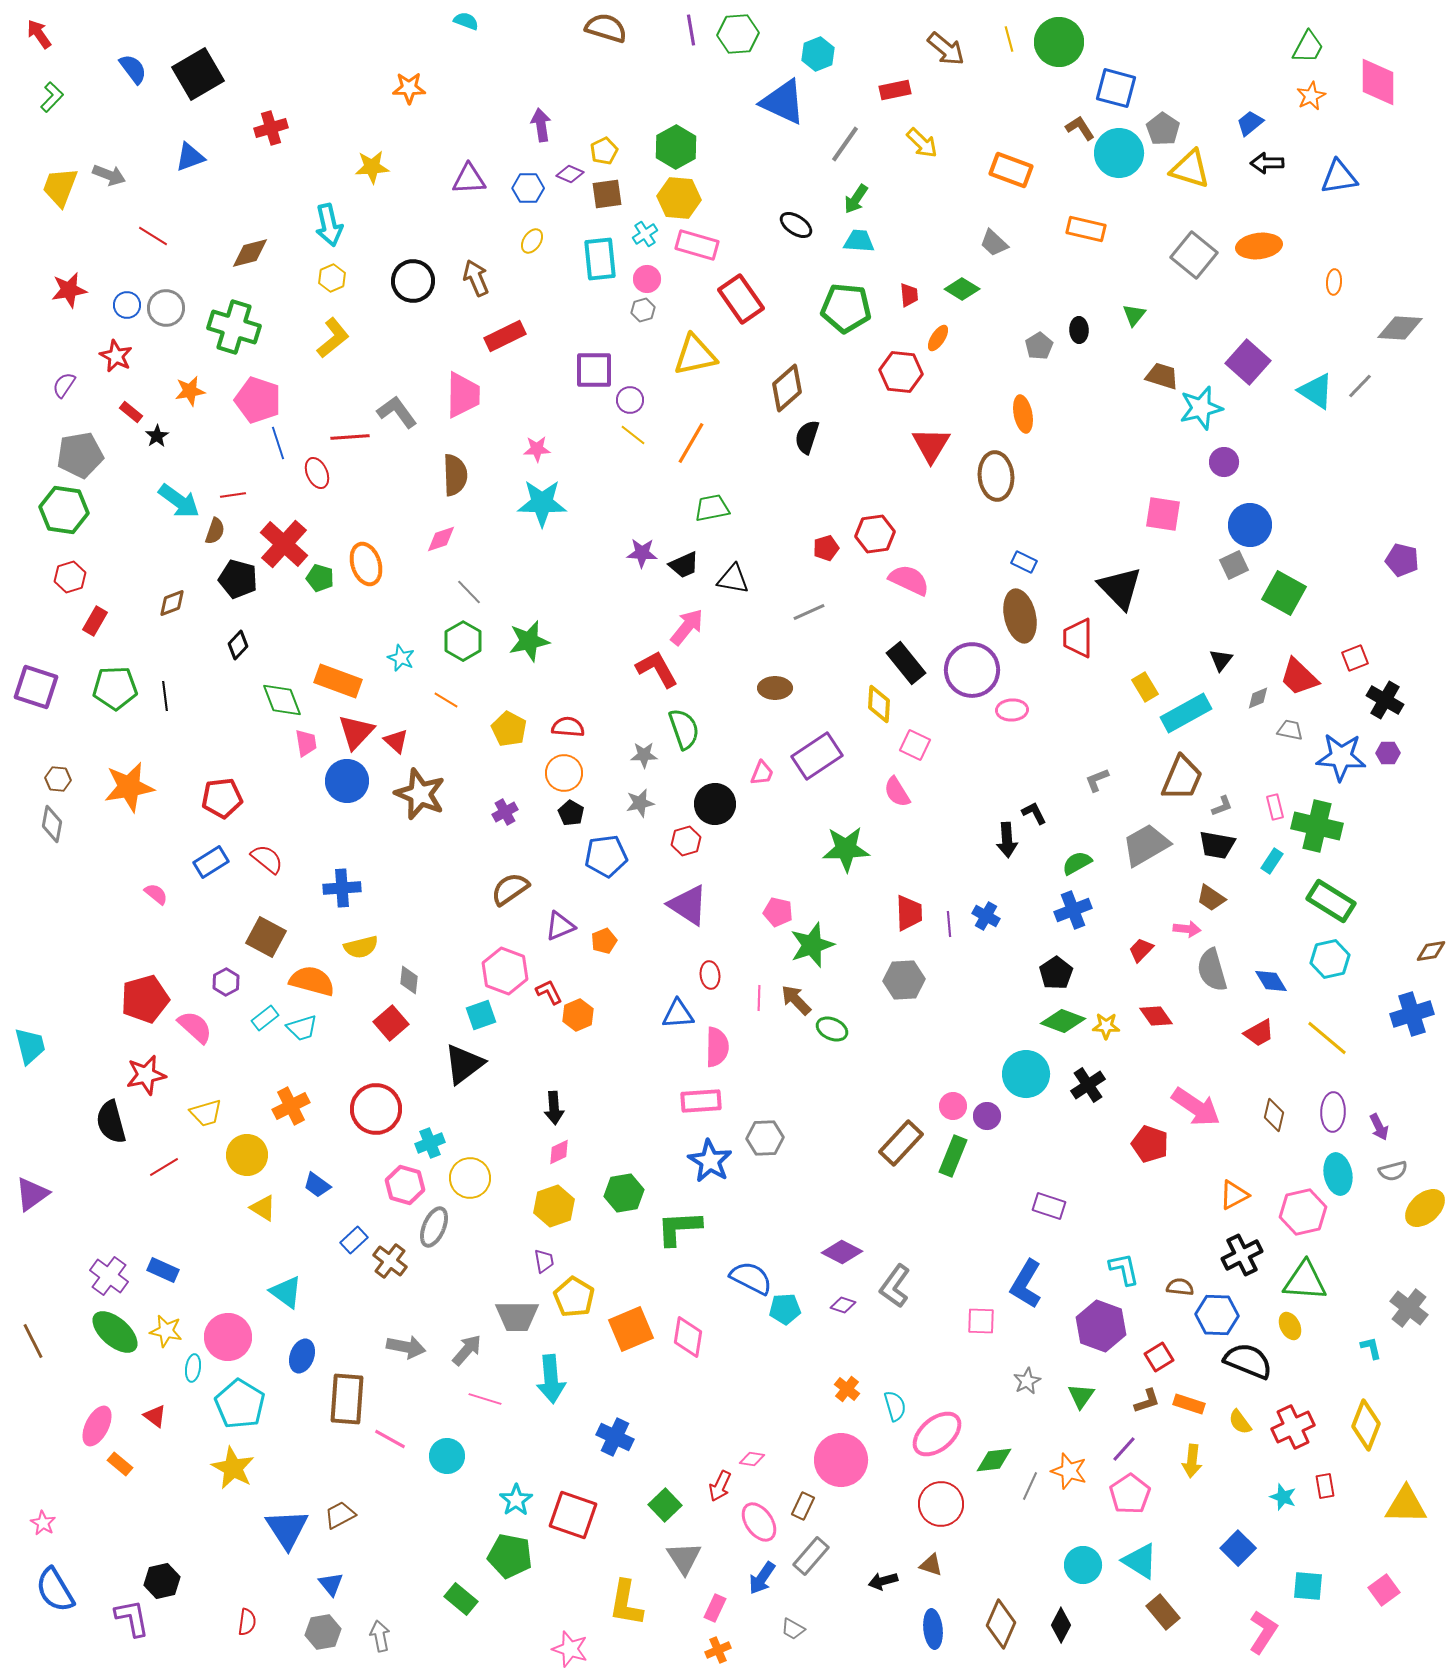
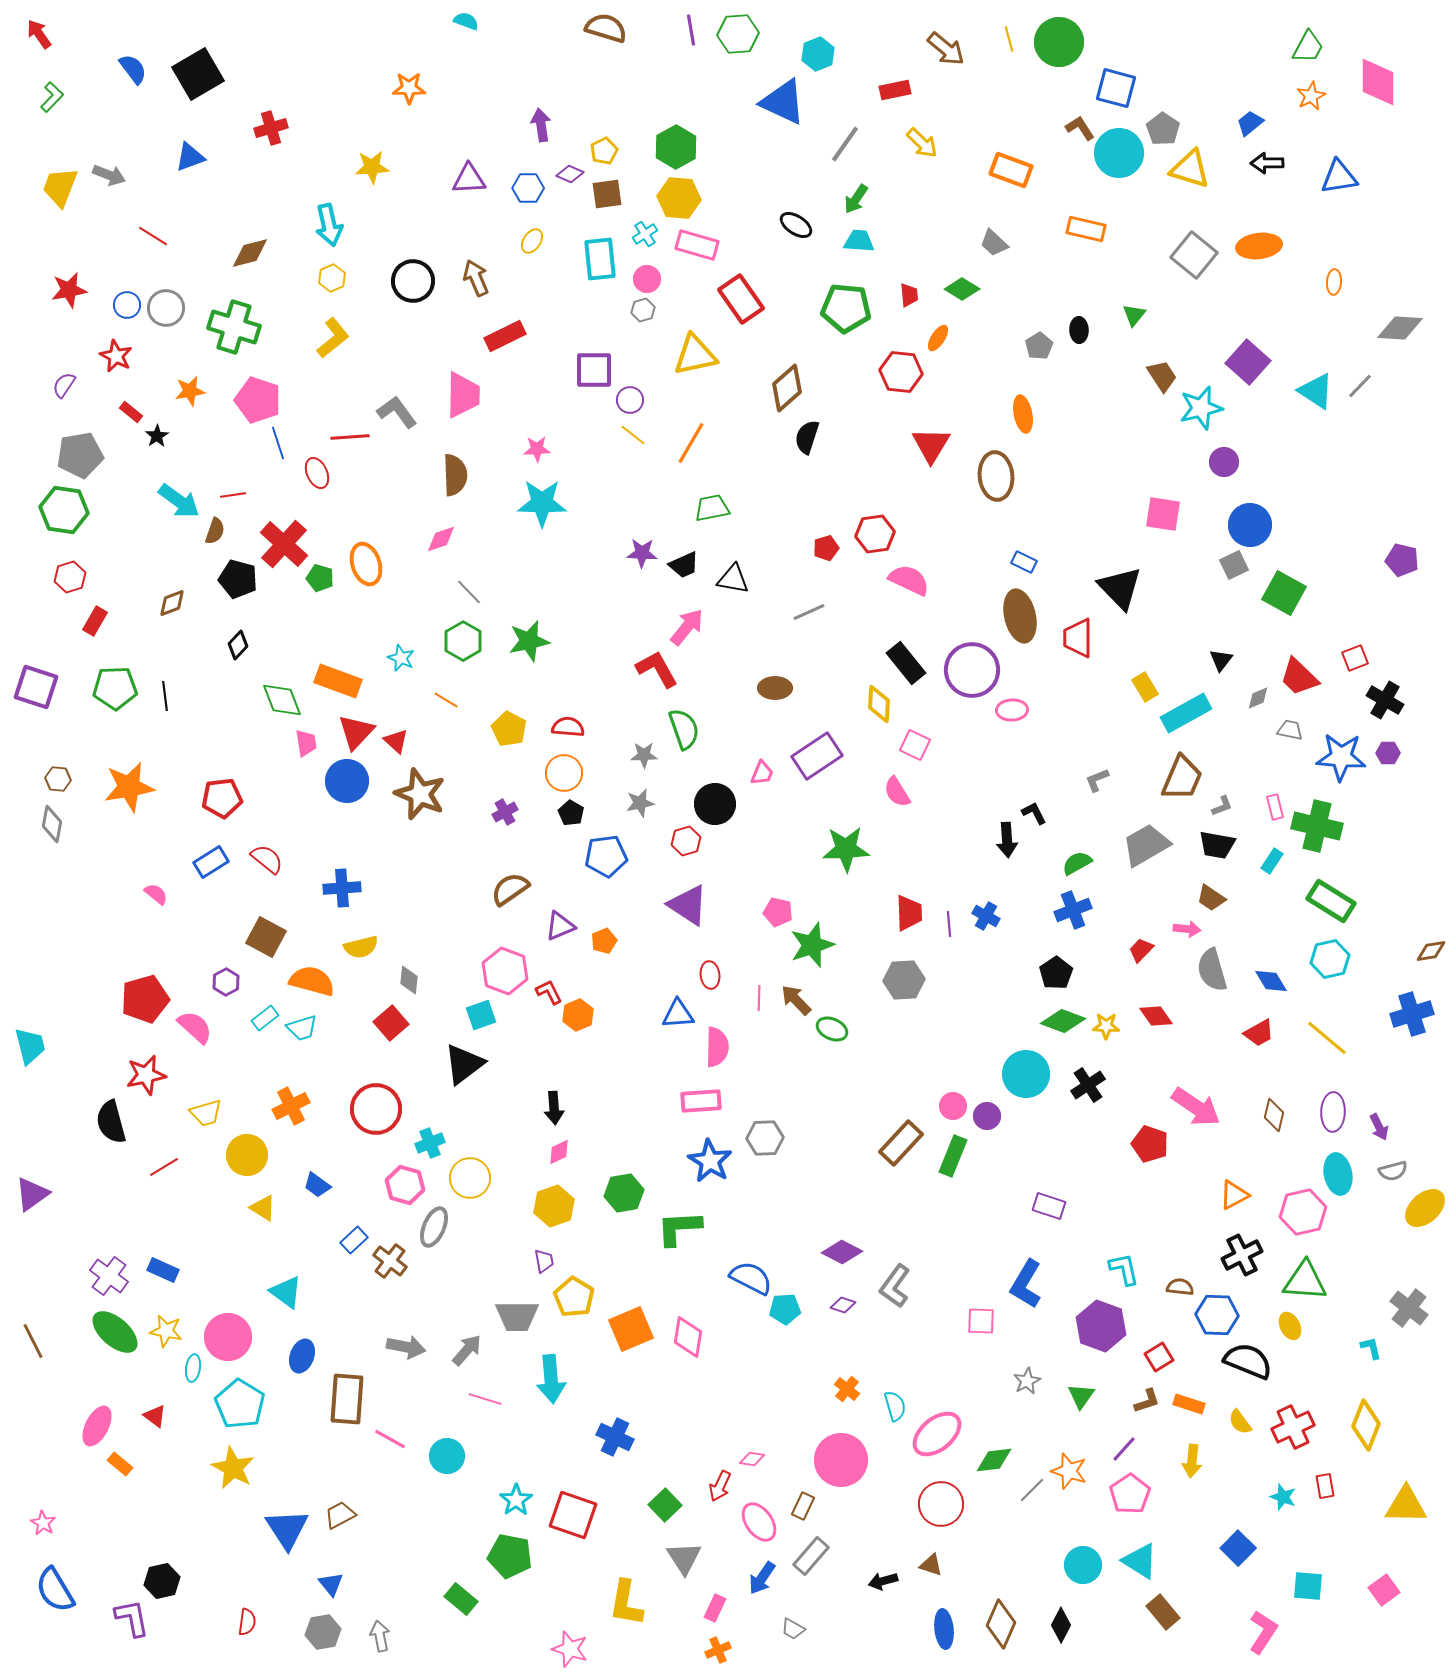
brown trapezoid at (1162, 376): rotated 40 degrees clockwise
gray line at (1030, 1486): moved 2 px right, 4 px down; rotated 20 degrees clockwise
blue ellipse at (933, 1629): moved 11 px right
